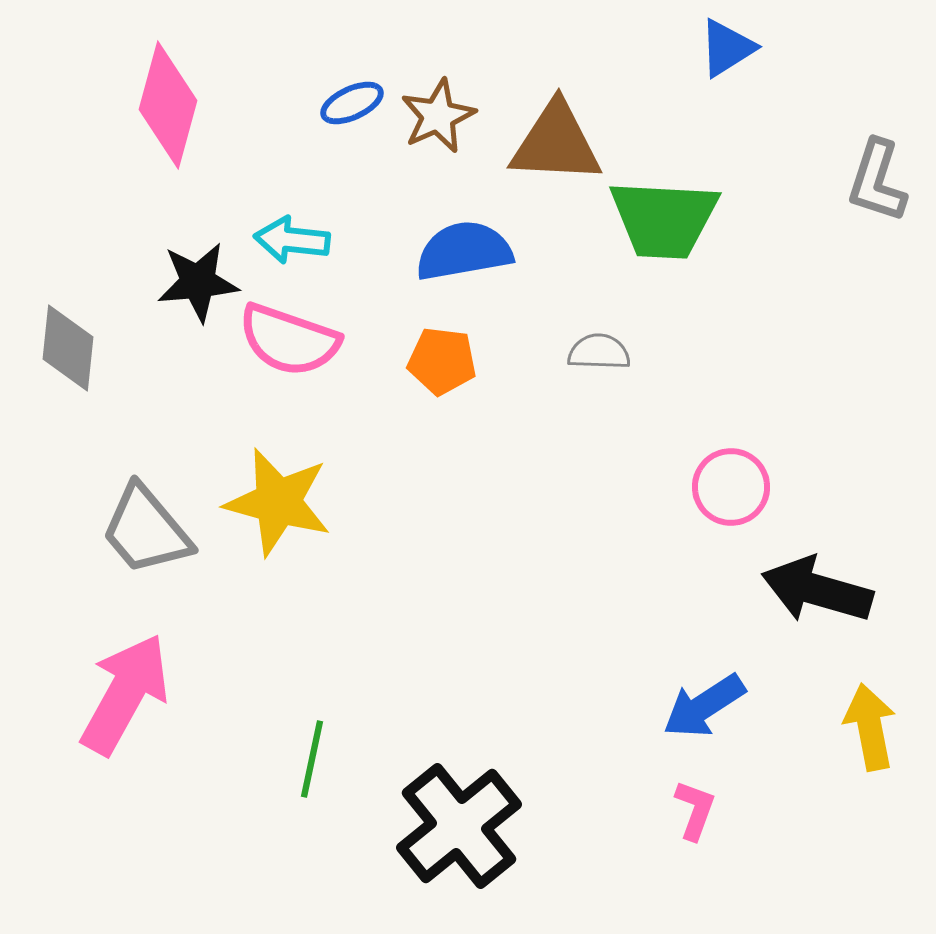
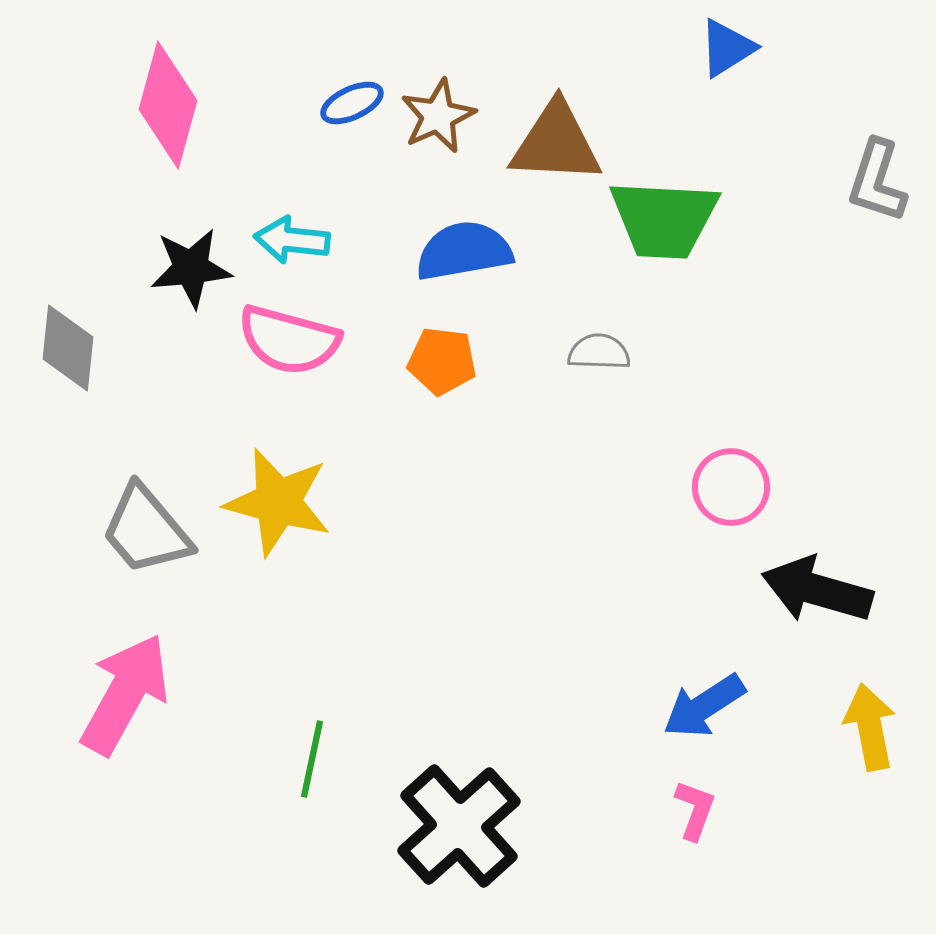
black star: moved 7 px left, 14 px up
pink semicircle: rotated 4 degrees counterclockwise
black cross: rotated 3 degrees counterclockwise
